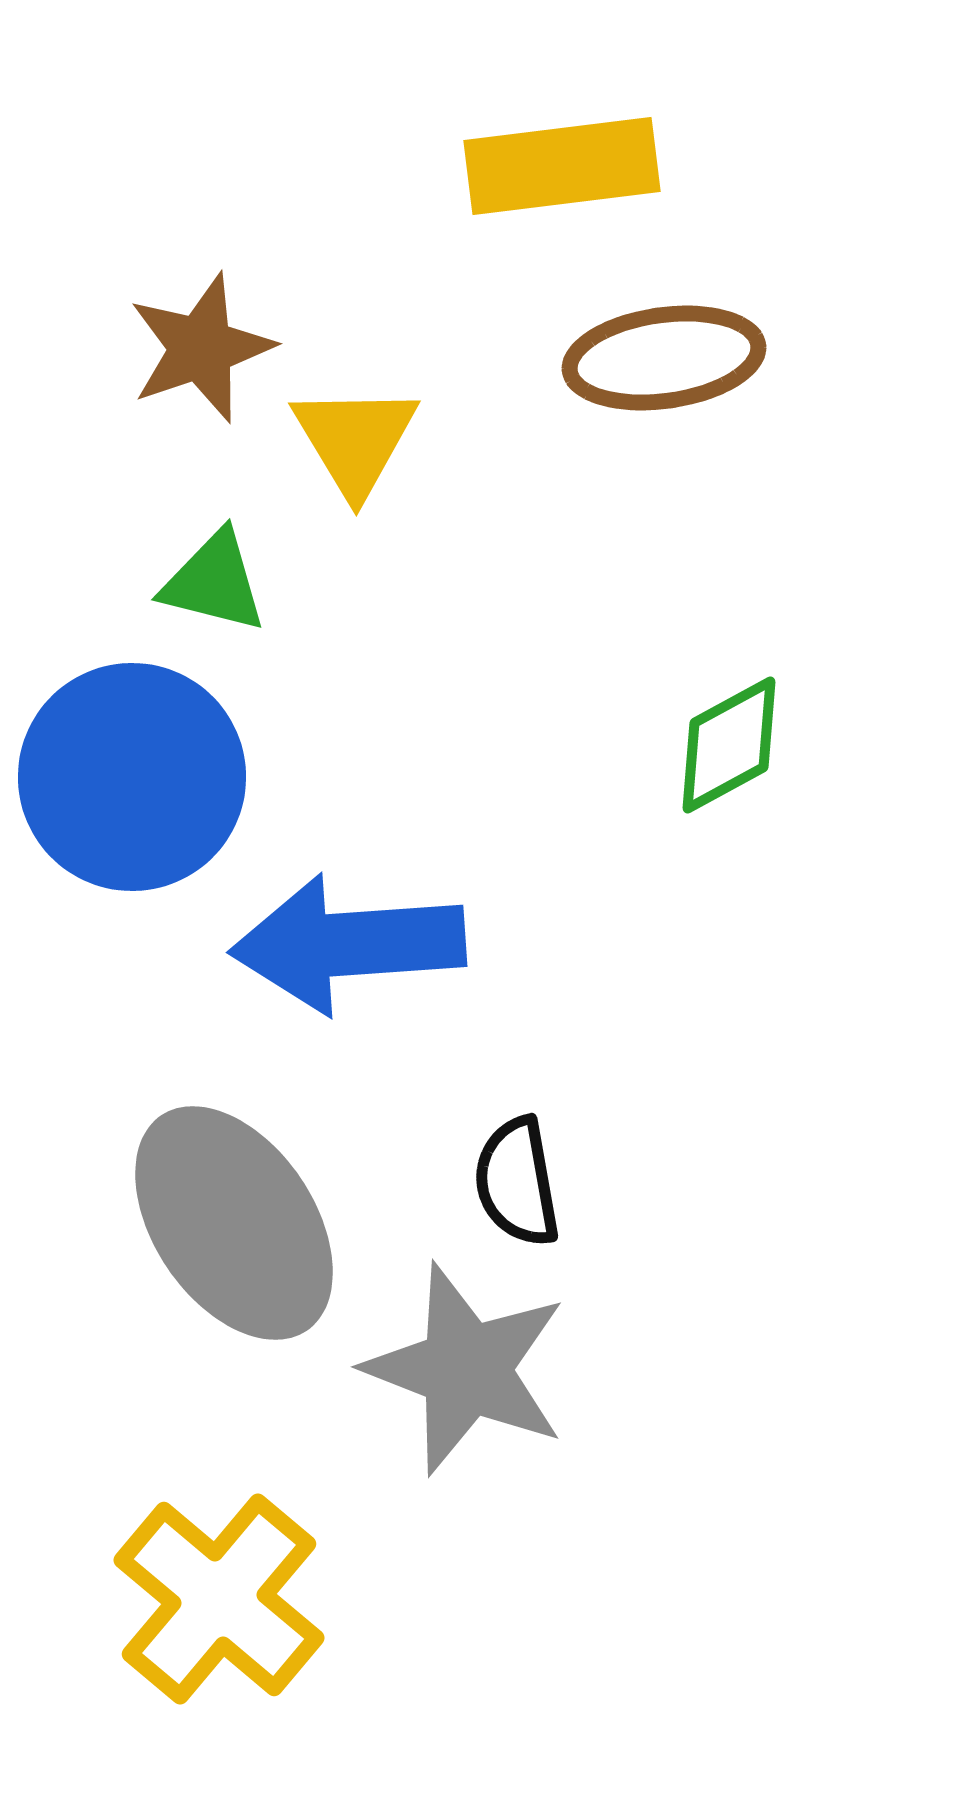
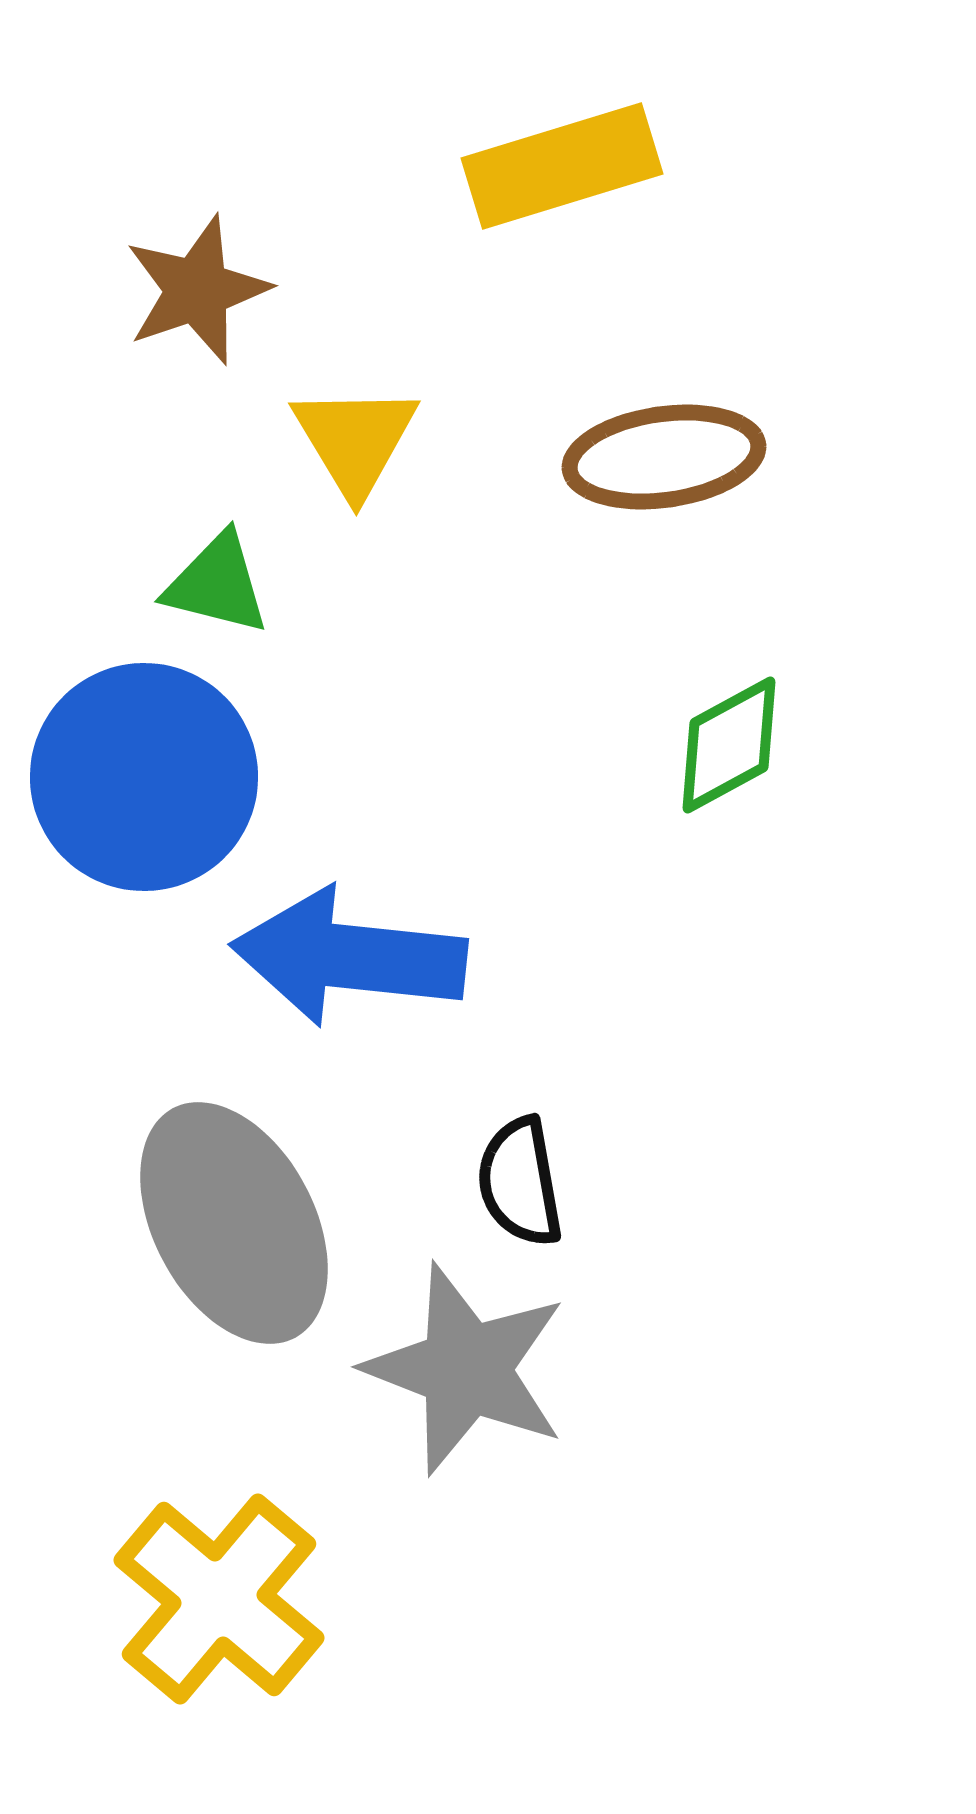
yellow rectangle: rotated 10 degrees counterclockwise
brown star: moved 4 px left, 58 px up
brown ellipse: moved 99 px down
green triangle: moved 3 px right, 2 px down
blue circle: moved 12 px right
blue arrow: moved 1 px right, 13 px down; rotated 10 degrees clockwise
black semicircle: moved 3 px right
gray ellipse: rotated 6 degrees clockwise
